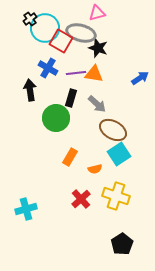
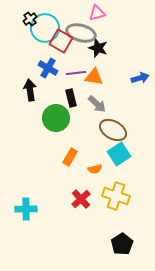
orange triangle: moved 3 px down
blue arrow: rotated 18 degrees clockwise
black rectangle: rotated 30 degrees counterclockwise
cyan cross: rotated 15 degrees clockwise
